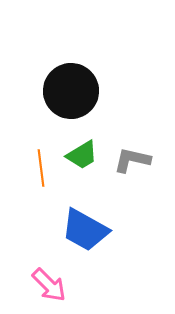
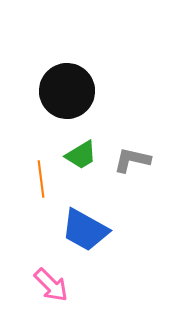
black circle: moved 4 px left
green trapezoid: moved 1 px left
orange line: moved 11 px down
pink arrow: moved 2 px right
